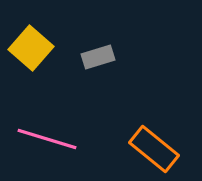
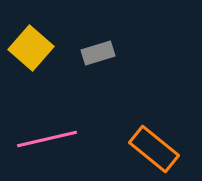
gray rectangle: moved 4 px up
pink line: rotated 30 degrees counterclockwise
